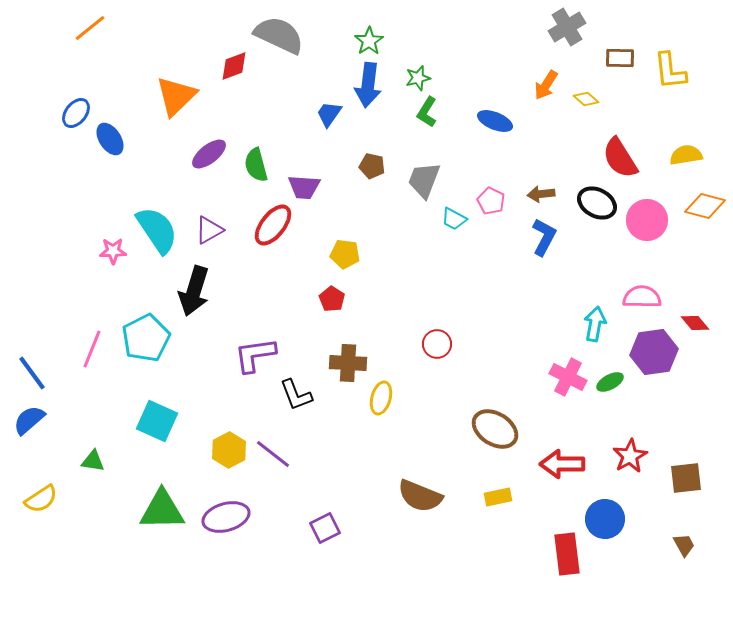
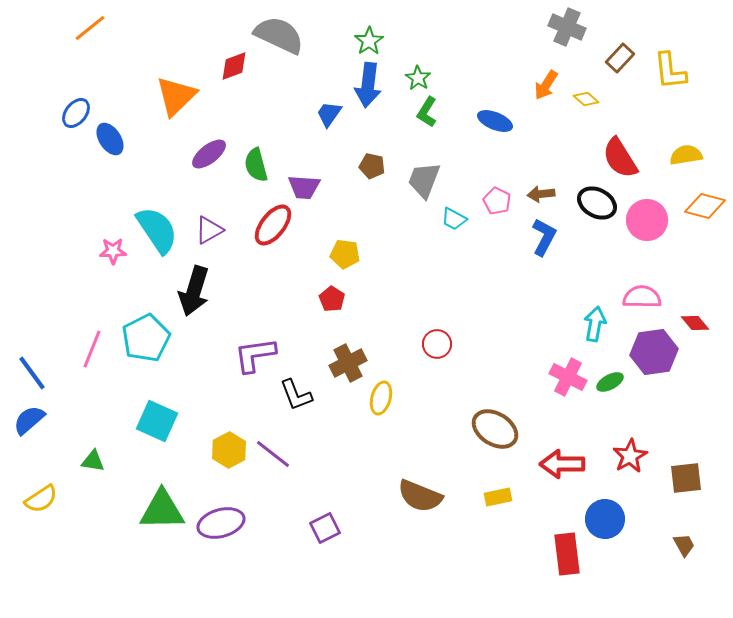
gray cross at (567, 27): rotated 36 degrees counterclockwise
brown rectangle at (620, 58): rotated 48 degrees counterclockwise
green star at (418, 78): rotated 25 degrees counterclockwise
pink pentagon at (491, 201): moved 6 px right
brown cross at (348, 363): rotated 30 degrees counterclockwise
purple ellipse at (226, 517): moved 5 px left, 6 px down
